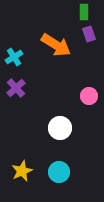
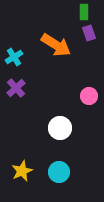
purple rectangle: moved 1 px up
